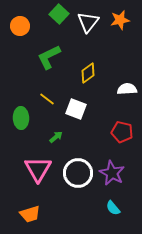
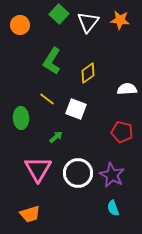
orange star: rotated 18 degrees clockwise
orange circle: moved 1 px up
green L-shape: moved 3 px right, 4 px down; rotated 32 degrees counterclockwise
purple star: moved 2 px down
cyan semicircle: rotated 21 degrees clockwise
